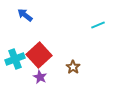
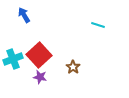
blue arrow: moved 1 px left; rotated 21 degrees clockwise
cyan line: rotated 40 degrees clockwise
cyan cross: moved 2 px left
purple star: rotated 16 degrees counterclockwise
